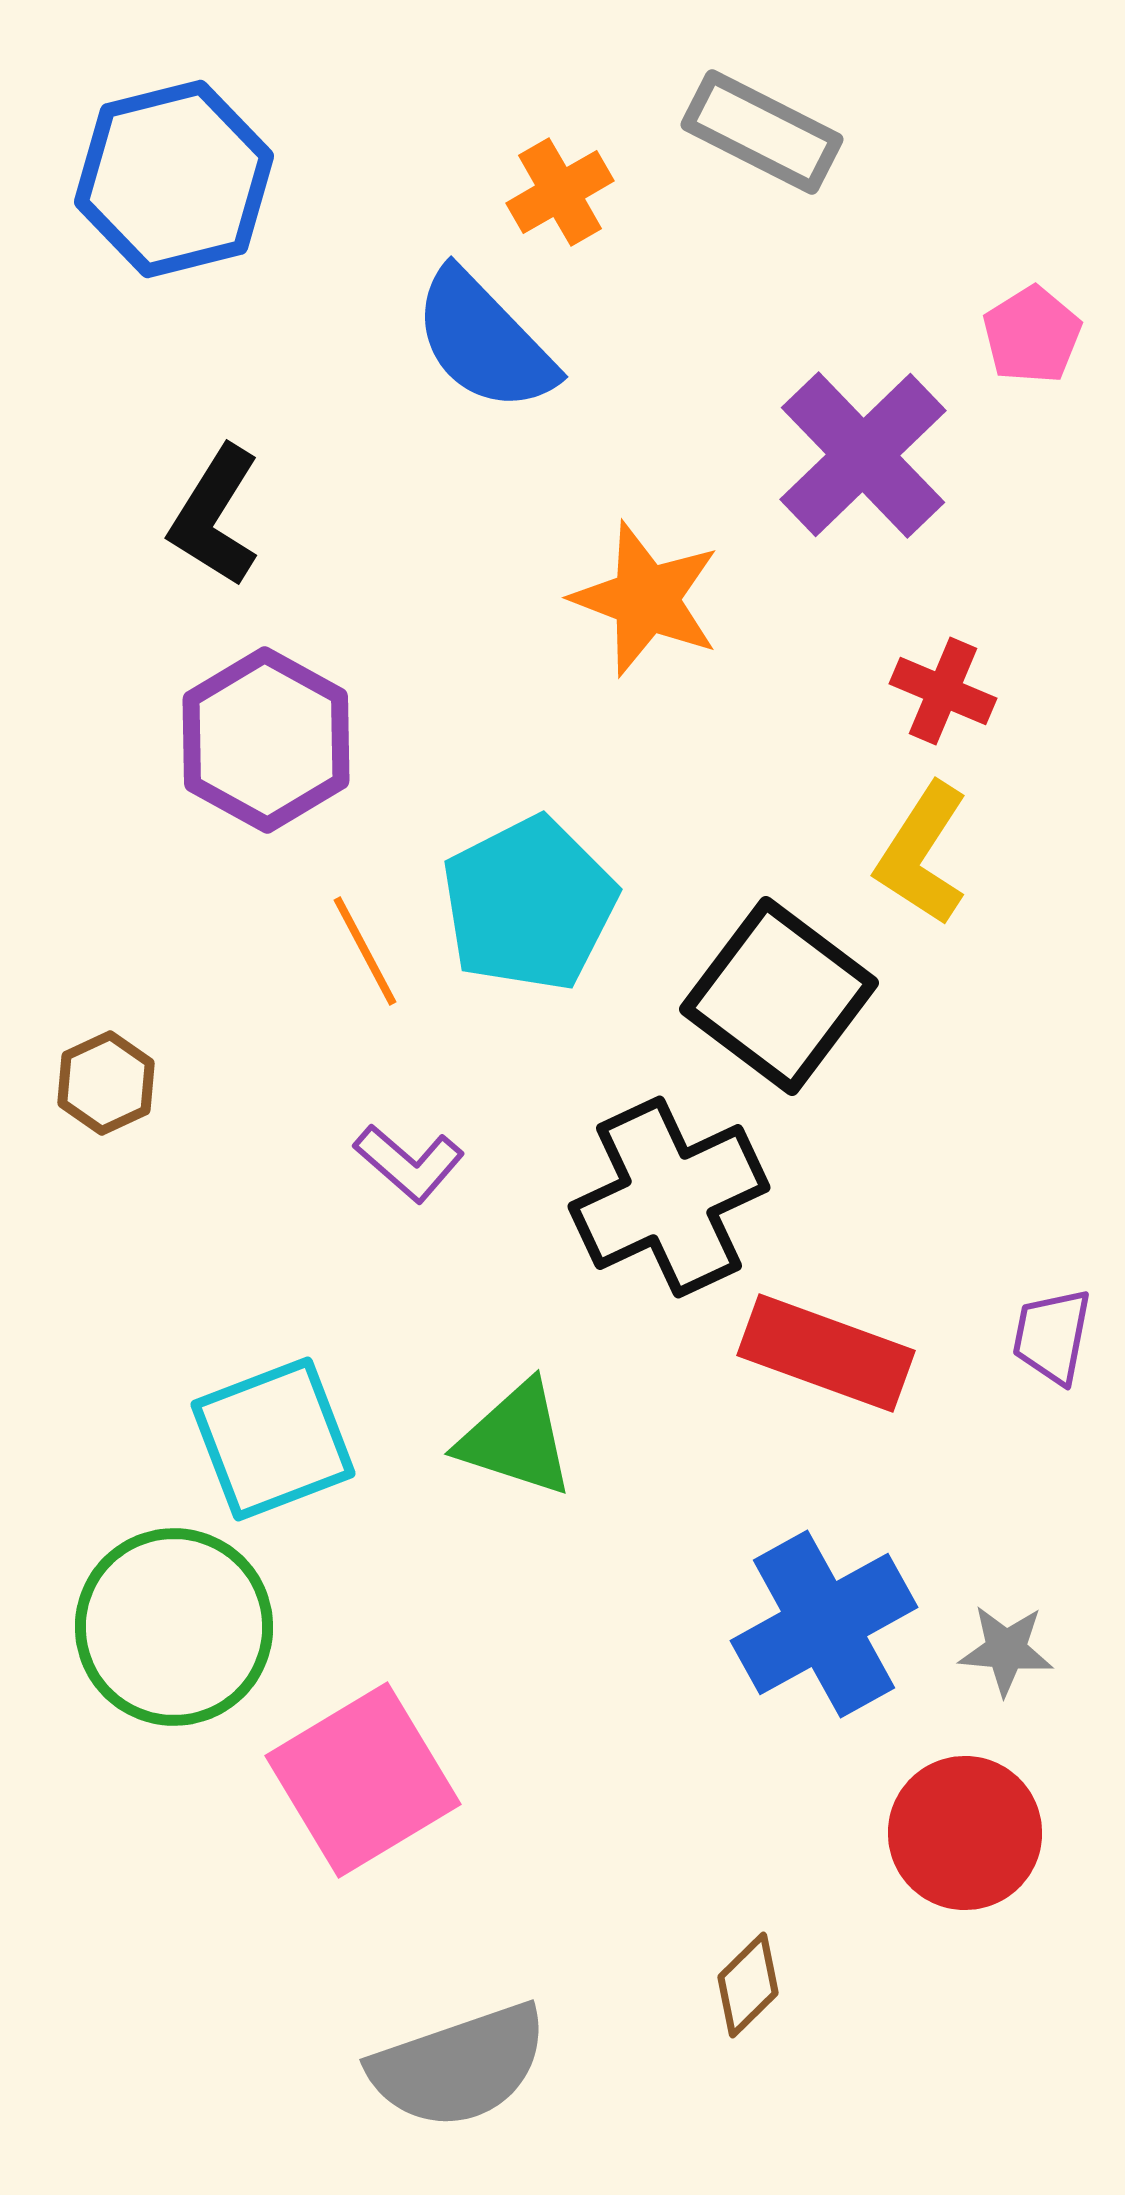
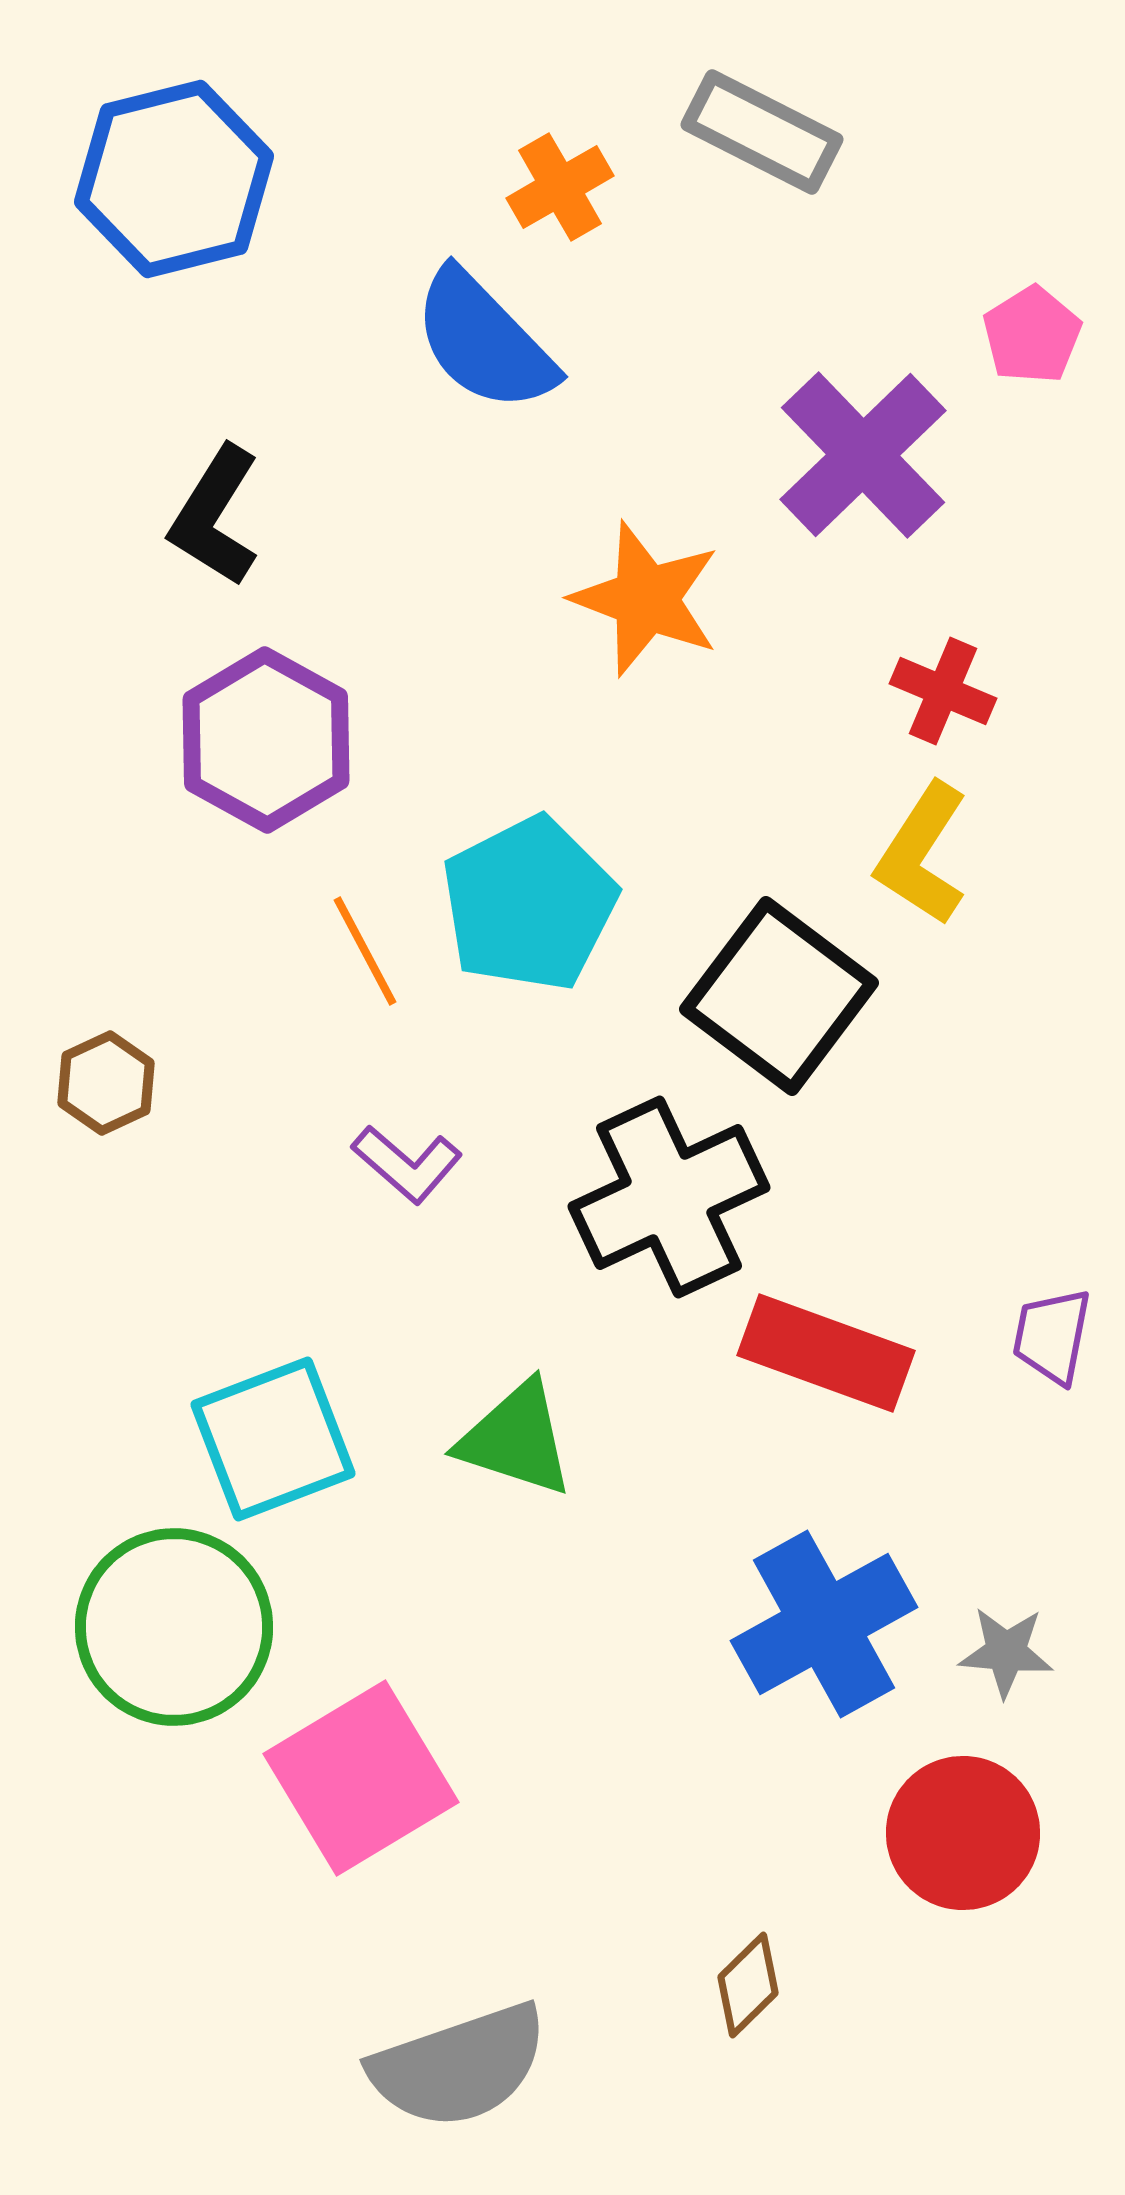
orange cross: moved 5 px up
purple L-shape: moved 2 px left, 1 px down
gray star: moved 2 px down
pink square: moved 2 px left, 2 px up
red circle: moved 2 px left
